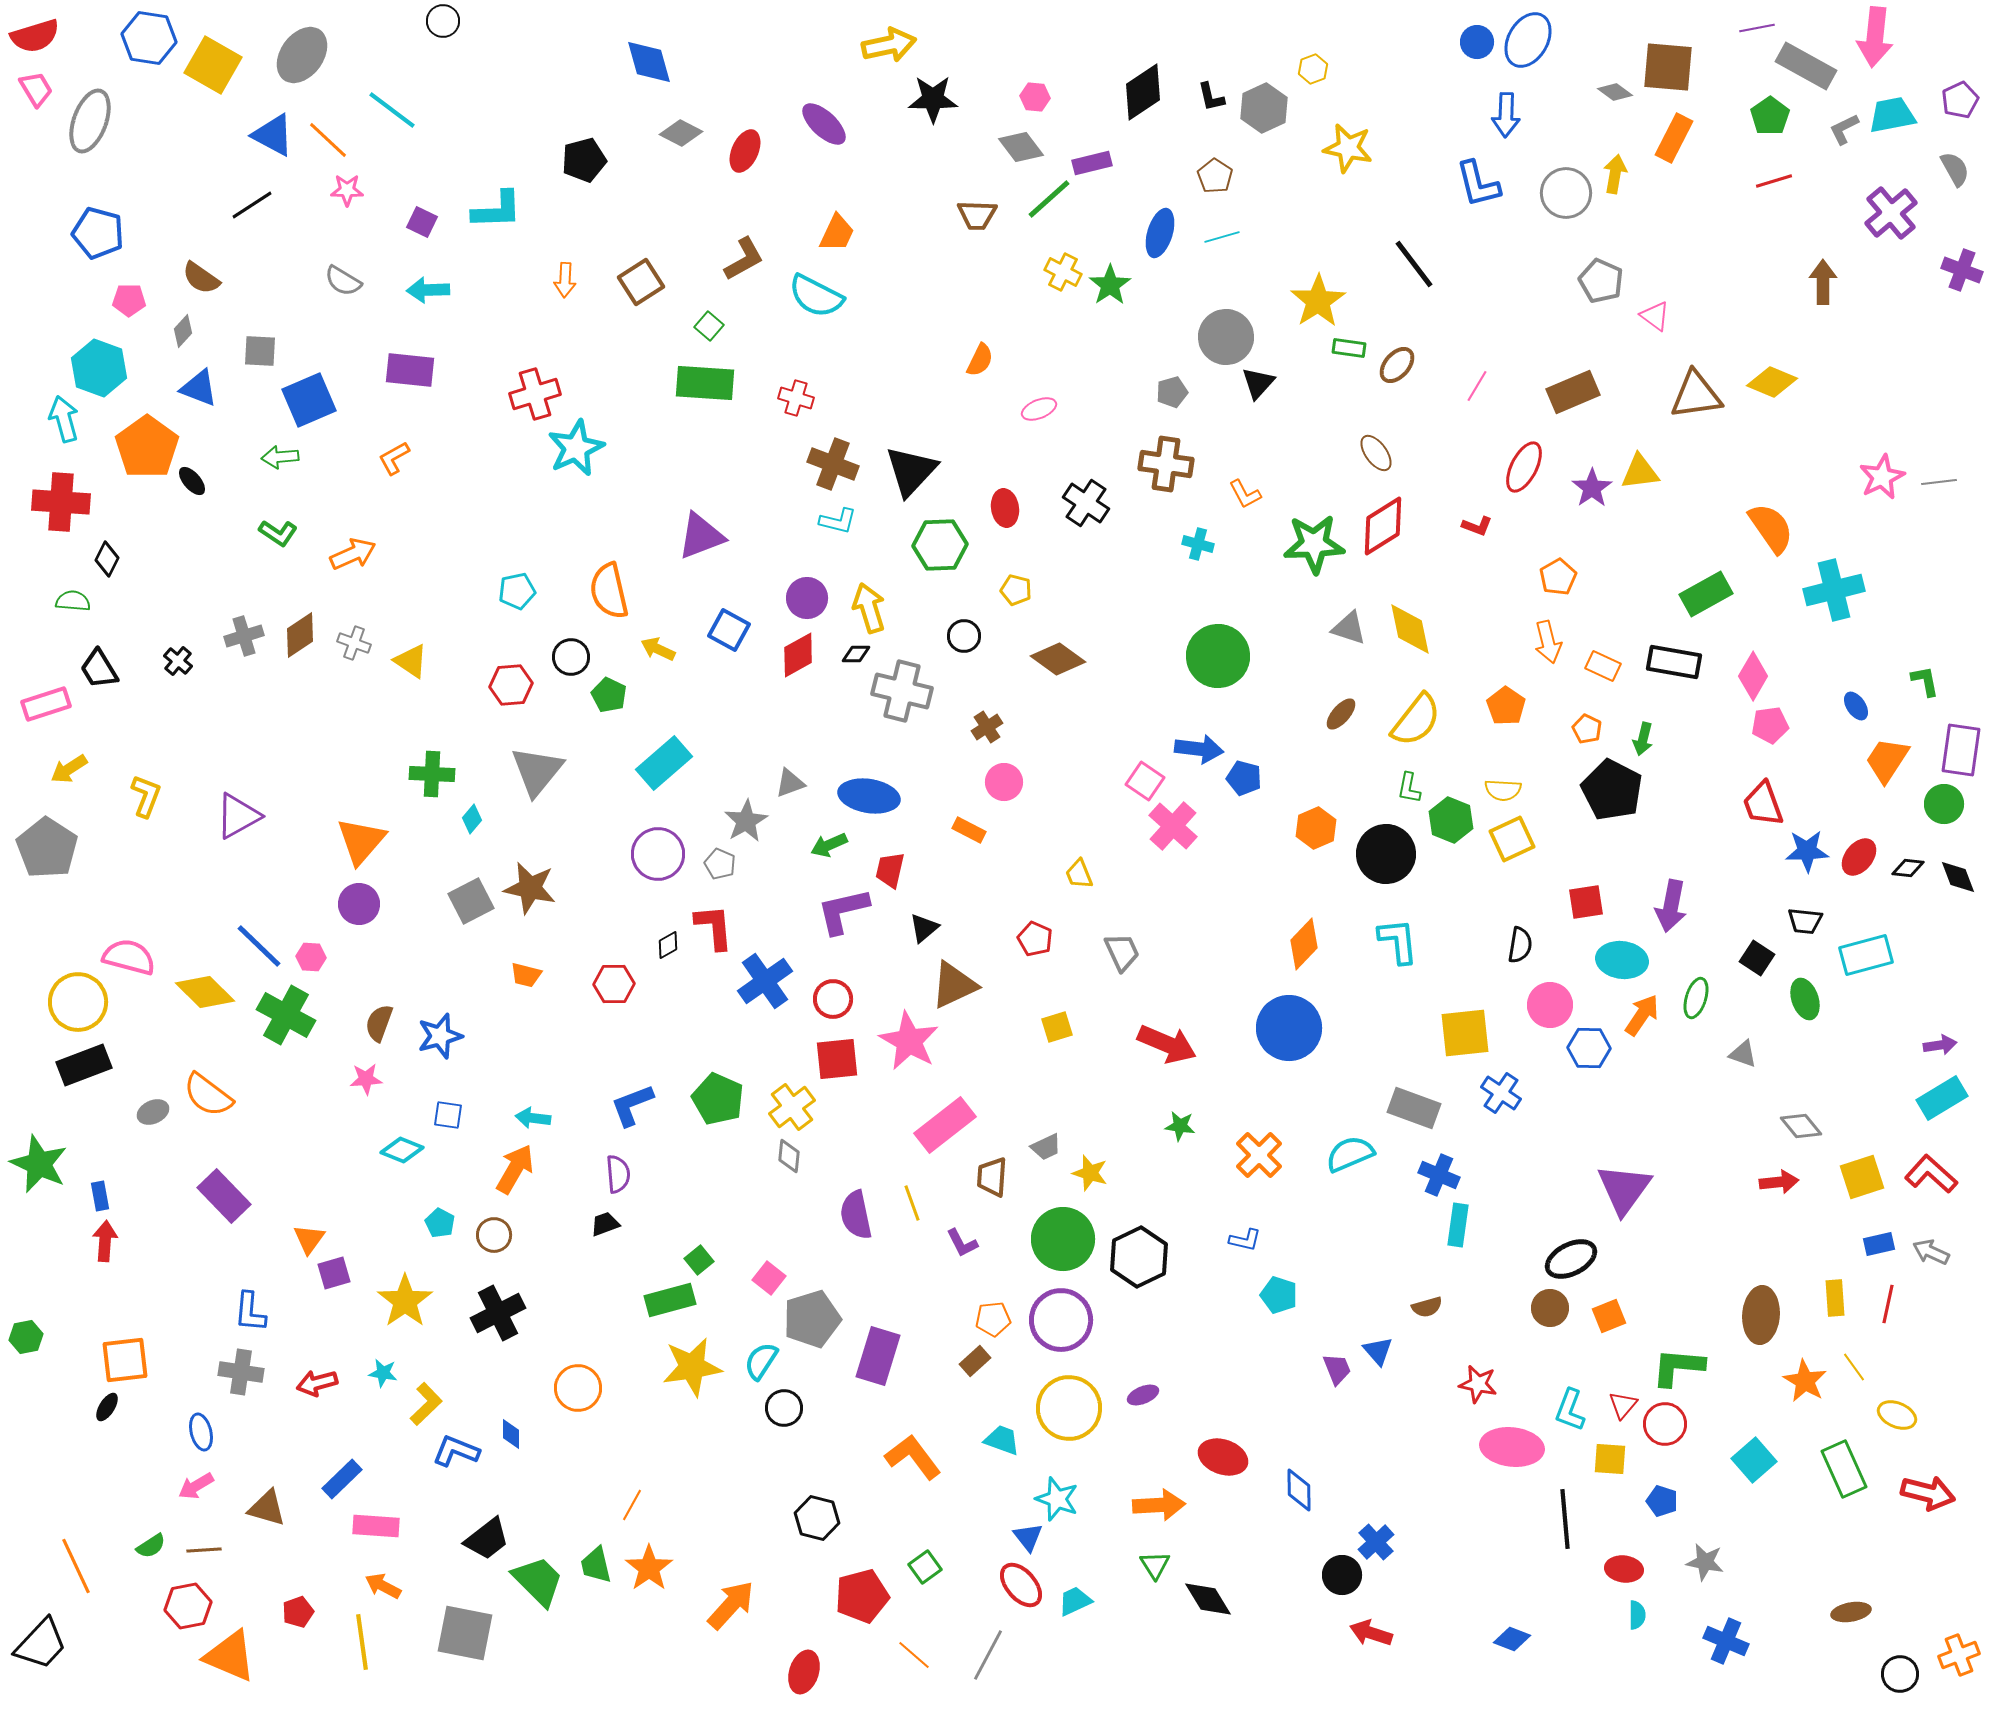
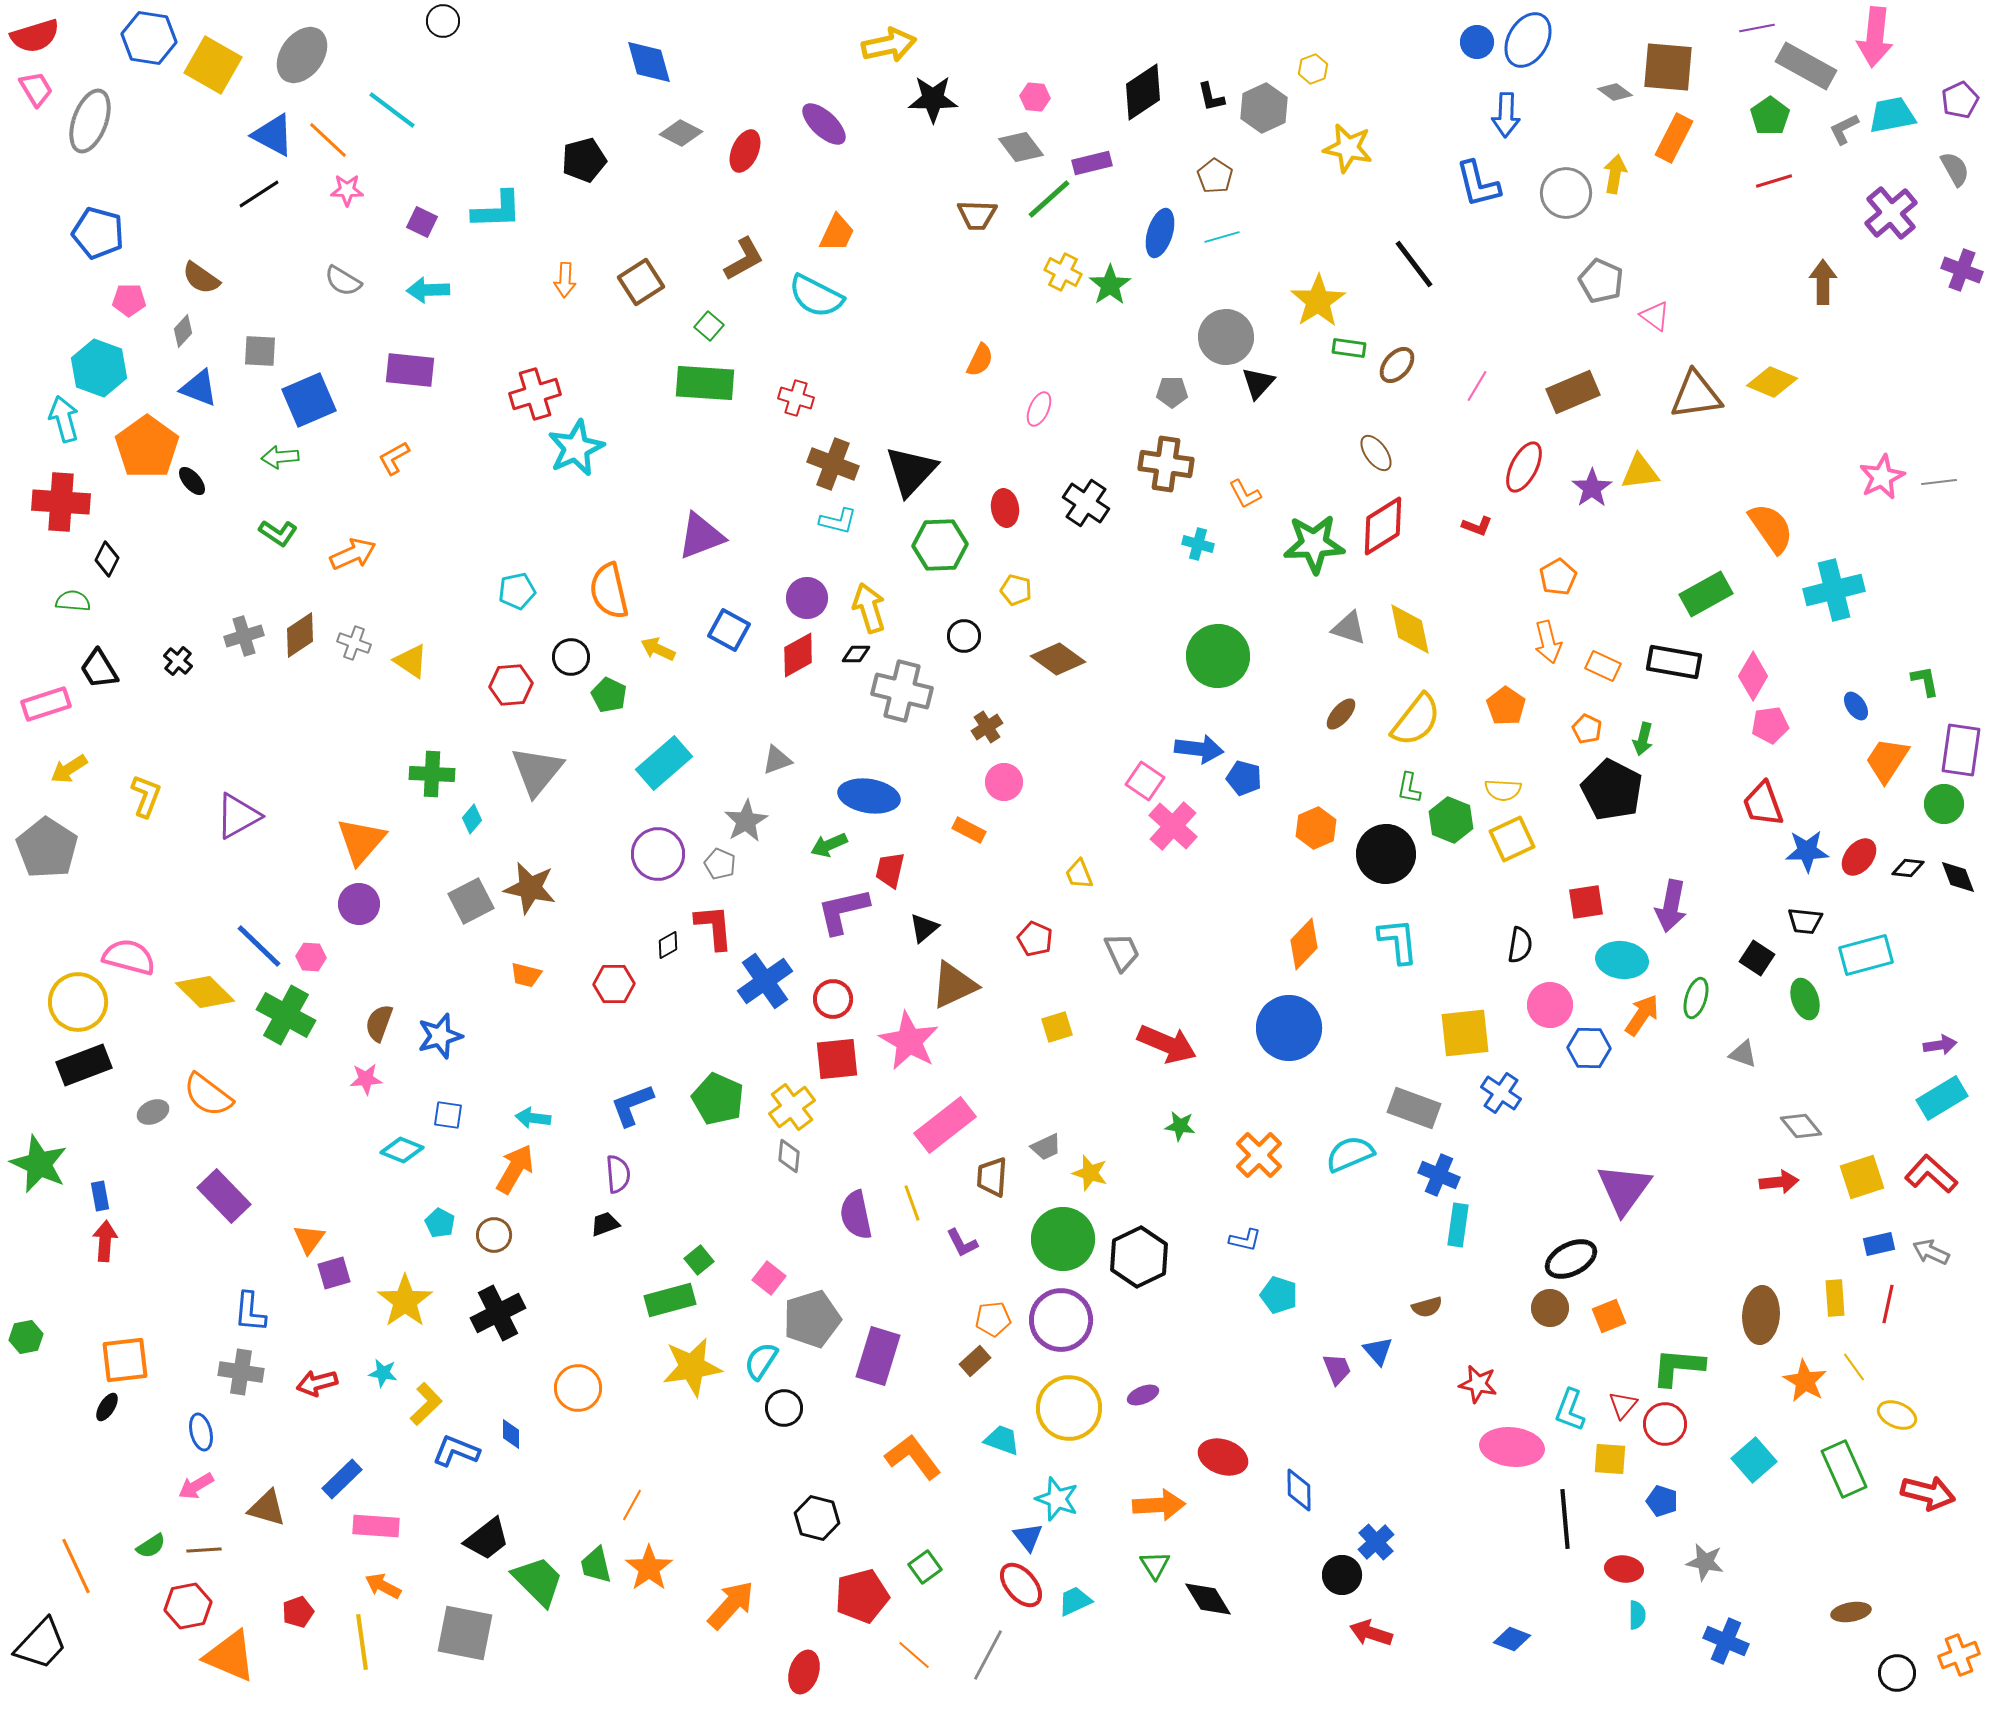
black line at (252, 205): moved 7 px right, 11 px up
gray pentagon at (1172, 392): rotated 16 degrees clockwise
pink ellipse at (1039, 409): rotated 44 degrees counterclockwise
gray triangle at (790, 783): moved 13 px left, 23 px up
black circle at (1900, 1674): moved 3 px left, 1 px up
